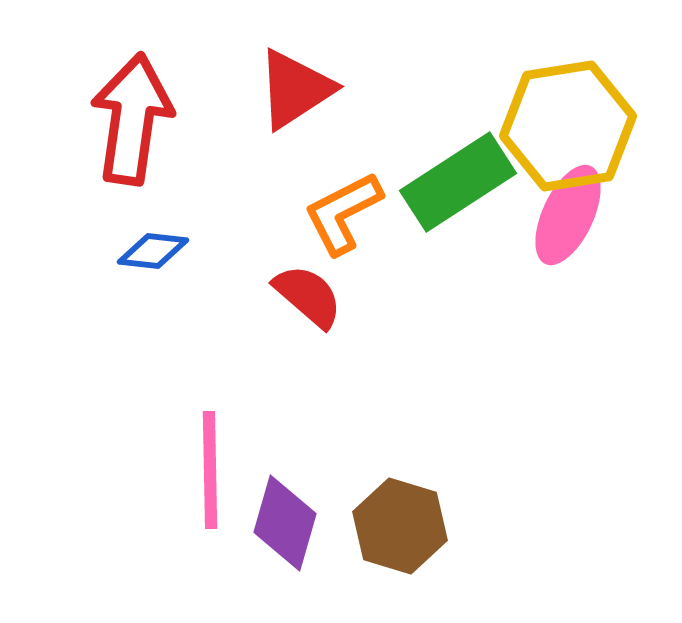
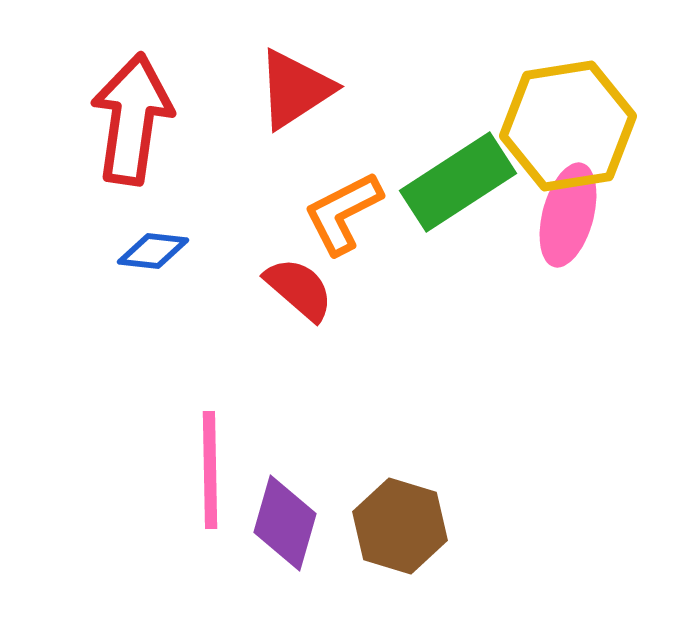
pink ellipse: rotated 10 degrees counterclockwise
red semicircle: moved 9 px left, 7 px up
